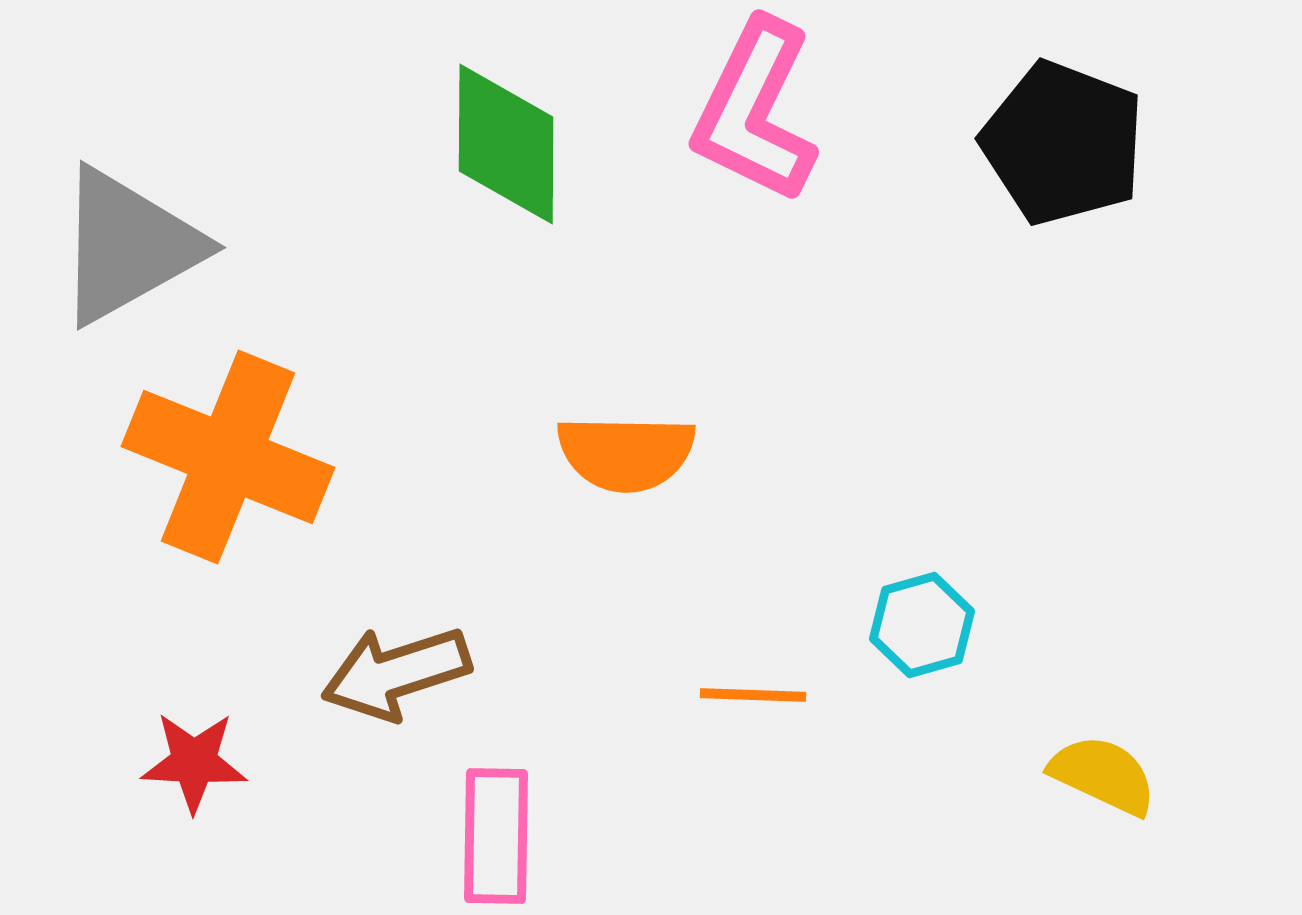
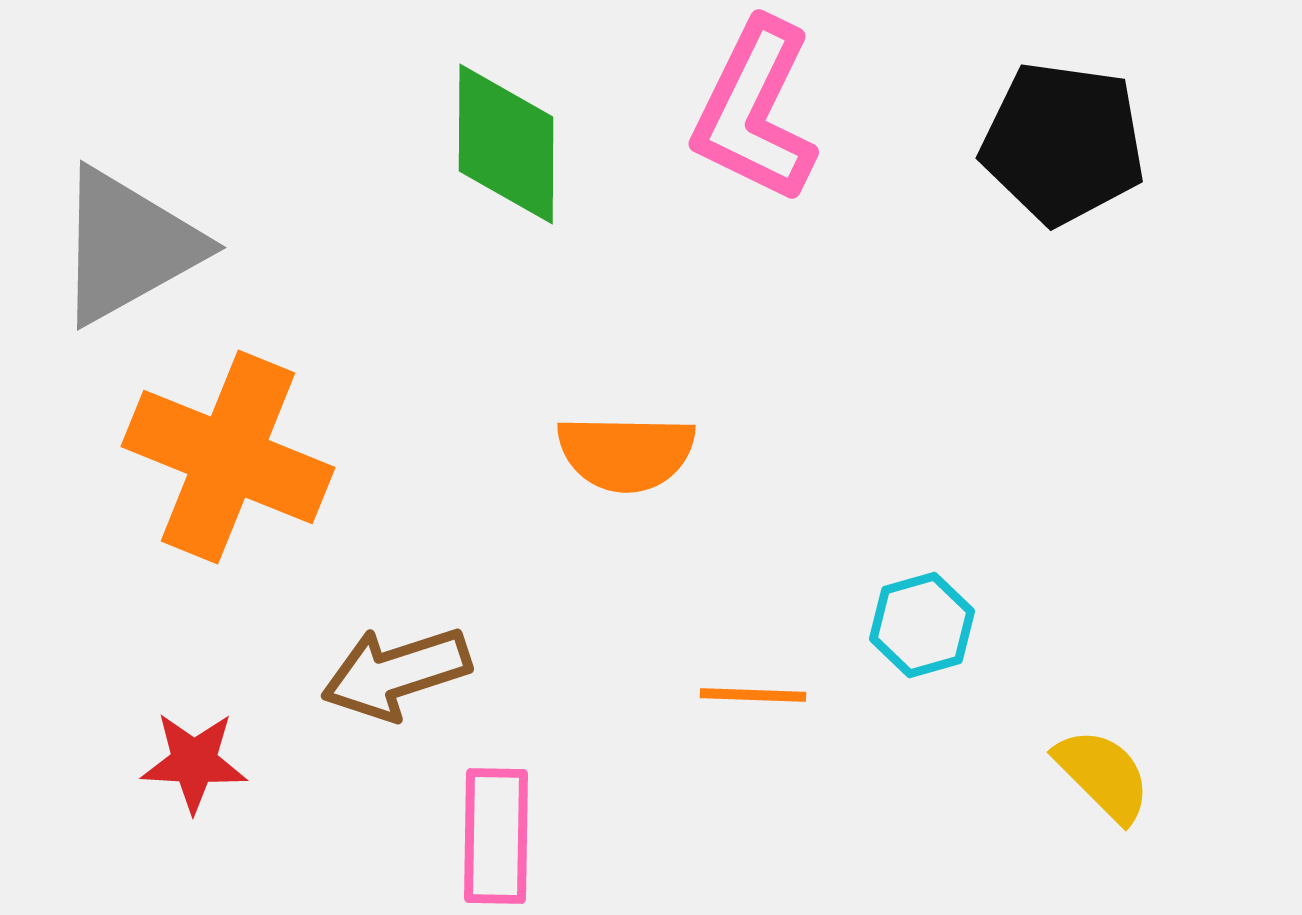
black pentagon: rotated 13 degrees counterclockwise
yellow semicircle: rotated 20 degrees clockwise
